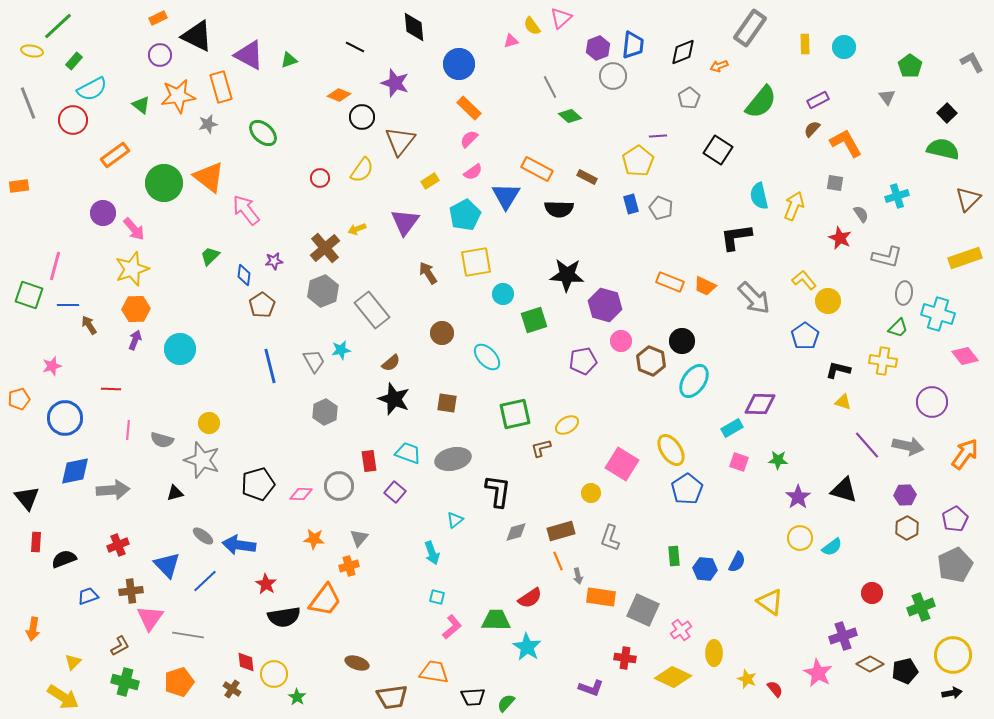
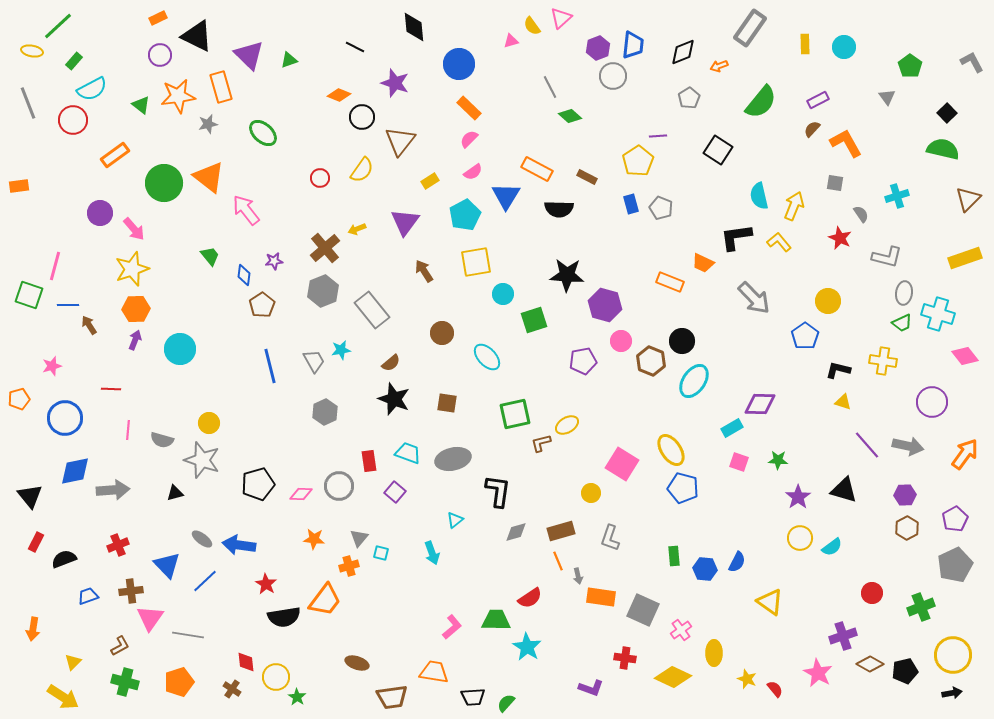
purple triangle at (249, 55): rotated 16 degrees clockwise
purple circle at (103, 213): moved 3 px left
green trapezoid at (210, 256): rotated 95 degrees clockwise
brown arrow at (428, 273): moved 4 px left, 2 px up
yellow L-shape at (804, 280): moved 25 px left, 38 px up
orange trapezoid at (705, 286): moved 2 px left, 23 px up
green trapezoid at (898, 328): moved 4 px right, 5 px up; rotated 20 degrees clockwise
brown L-shape at (541, 448): moved 5 px up
blue pentagon at (687, 489): moved 4 px left, 1 px up; rotated 24 degrees counterclockwise
black triangle at (27, 498): moved 3 px right, 2 px up
gray ellipse at (203, 536): moved 1 px left, 3 px down
red rectangle at (36, 542): rotated 24 degrees clockwise
cyan square at (437, 597): moved 56 px left, 44 px up
yellow circle at (274, 674): moved 2 px right, 3 px down
